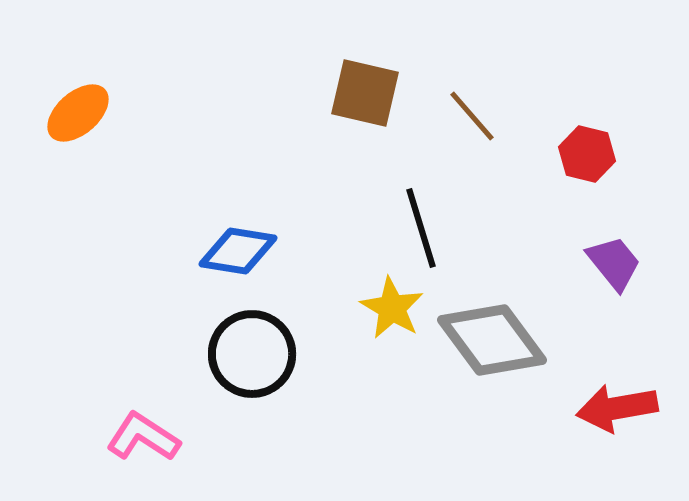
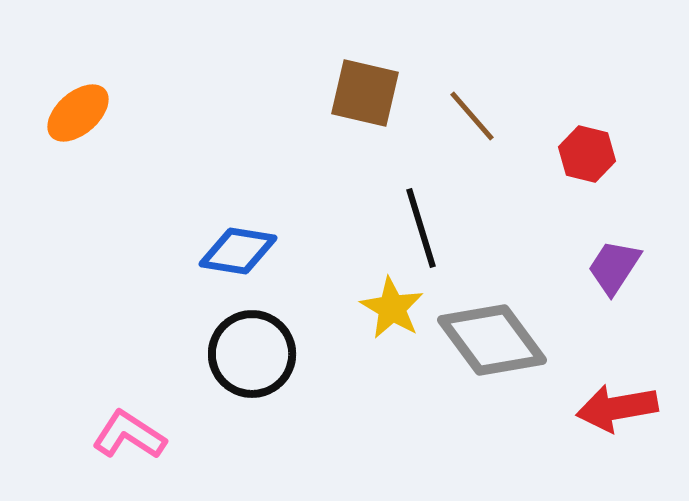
purple trapezoid: moved 4 px down; rotated 108 degrees counterclockwise
pink L-shape: moved 14 px left, 2 px up
